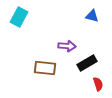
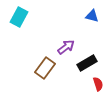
purple arrow: moved 1 px left, 1 px down; rotated 42 degrees counterclockwise
brown rectangle: rotated 60 degrees counterclockwise
